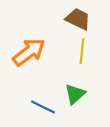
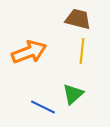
brown trapezoid: rotated 12 degrees counterclockwise
orange arrow: rotated 16 degrees clockwise
green triangle: moved 2 px left
